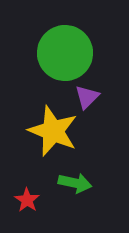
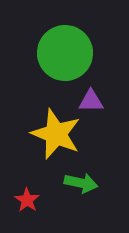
purple triangle: moved 4 px right, 4 px down; rotated 44 degrees clockwise
yellow star: moved 3 px right, 3 px down
green arrow: moved 6 px right
